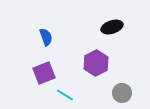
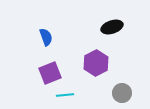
purple square: moved 6 px right
cyan line: rotated 36 degrees counterclockwise
